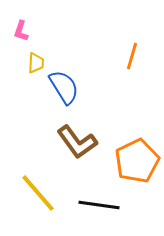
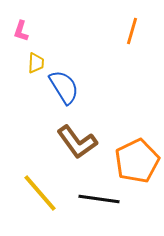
orange line: moved 25 px up
yellow line: moved 2 px right
black line: moved 6 px up
